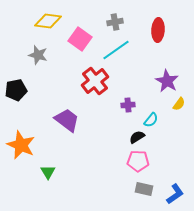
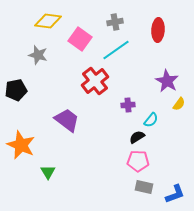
gray rectangle: moved 2 px up
blue L-shape: rotated 15 degrees clockwise
